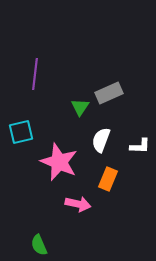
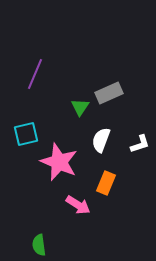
purple line: rotated 16 degrees clockwise
cyan square: moved 5 px right, 2 px down
white L-shape: moved 2 px up; rotated 20 degrees counterclockwise
orange rectangle: moved 2 px left, 4 px down
pink arrow: moved 1 px down; rotated 20 degrees clockwise
green semicircle: rotated 15 degrees clockwise
